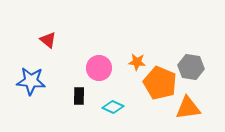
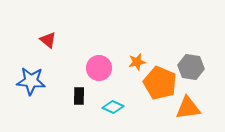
orange star: rotated 18 degrees counterclockwise
